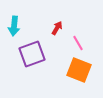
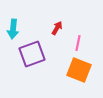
cyan arrow: moved 1 px left, 3 px down
pink line: rotated 42 degrees clockwise
